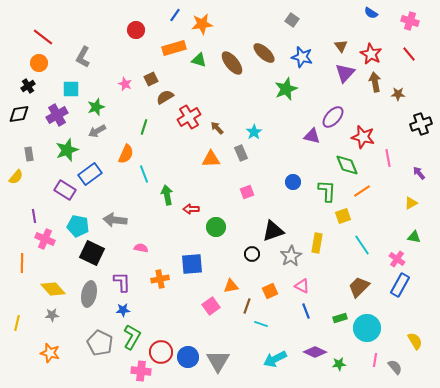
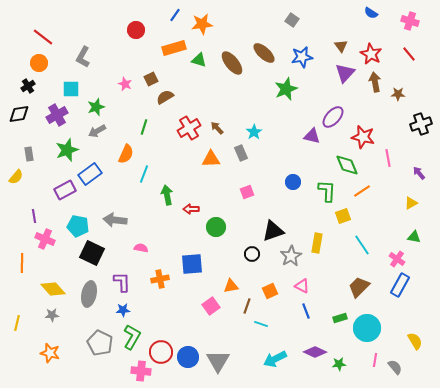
blue star at (302, 57): rotated 25 degrees counterclockwise
red cross at (189, 117): moved 11 px down
cyan line at (144, 174): rotated 42 degrees clockwise
purple rectangle at (65, 190): rotated 60 degrees counterclockwise
